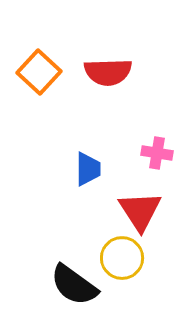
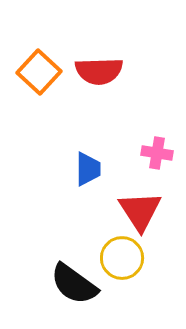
red semicircle: moved 9 px left, 1 px up
black semicircle: moved 1 px up
